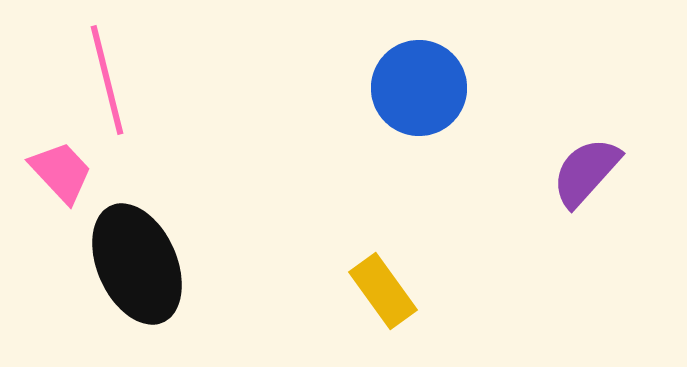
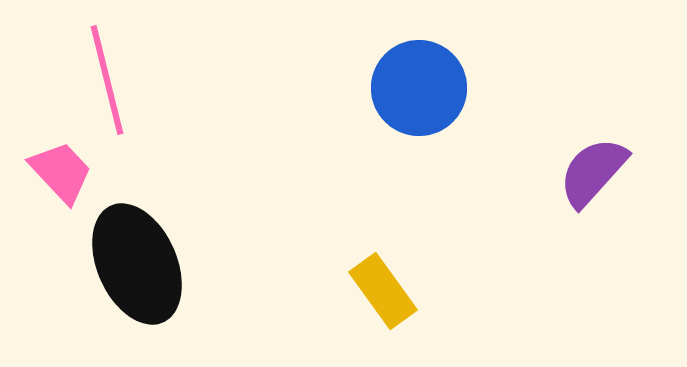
purple semicircle: moved 7 px right
